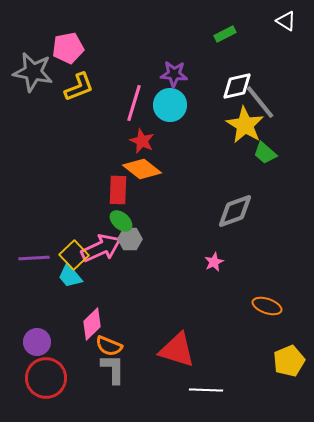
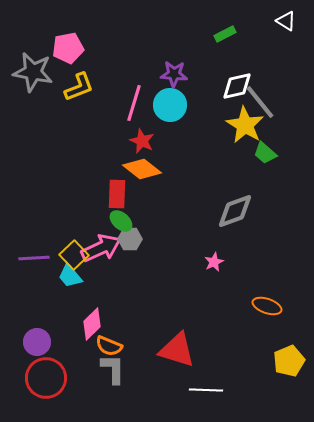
red rectangle: moved 1 px left, 4 px down
